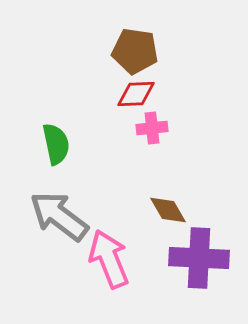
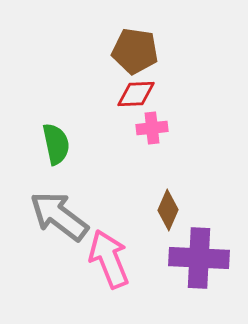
brown diamond: rotated 54 degrees clockwise
